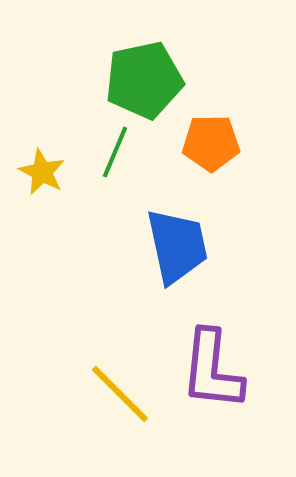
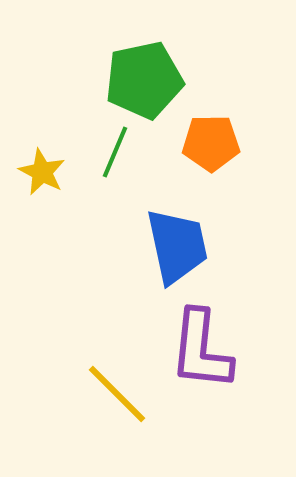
purple L-shape: moved 11 px left, 20 px up
yellow line: moved 3 px left
